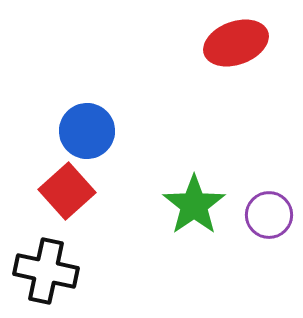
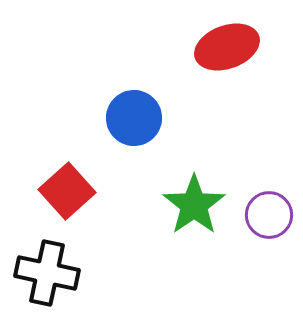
red ellipse: moved 9 px left, 4 px down
blue circle: moved 47 px right, 13 px up
black cross: moved 1 px right, 2 px down
